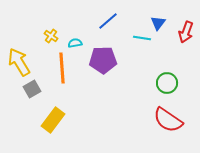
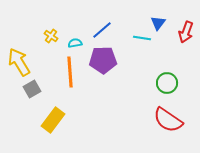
blue line: moved 6 px left, 9 px down
orange line: moved 8 px right, 4 px down
